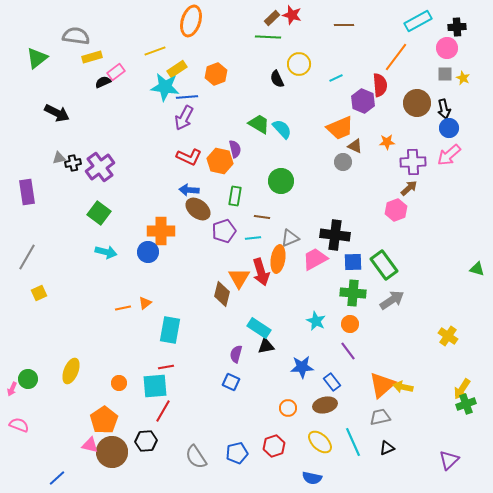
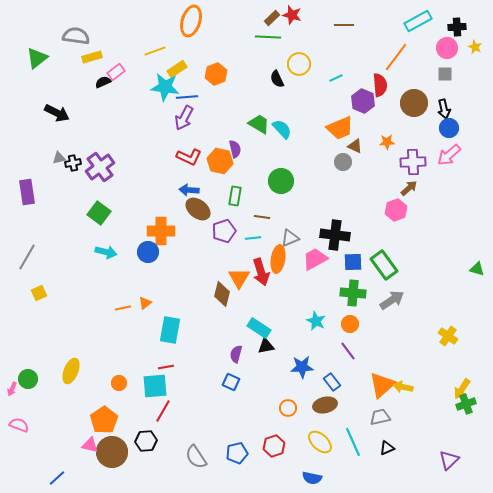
yellow star at (463, 78): moved 12 px right, 31 px up
brown circle at (417, 103): moved 3 px left
